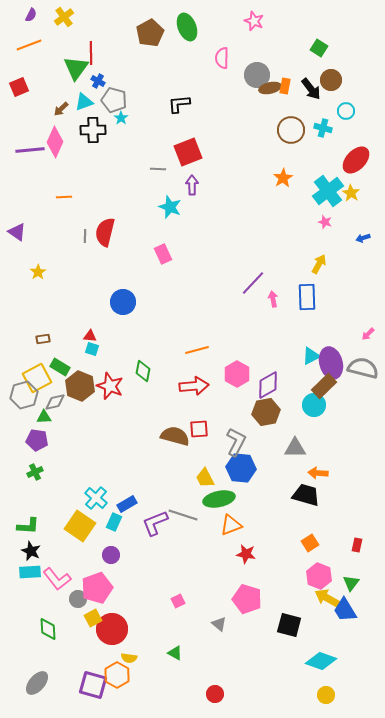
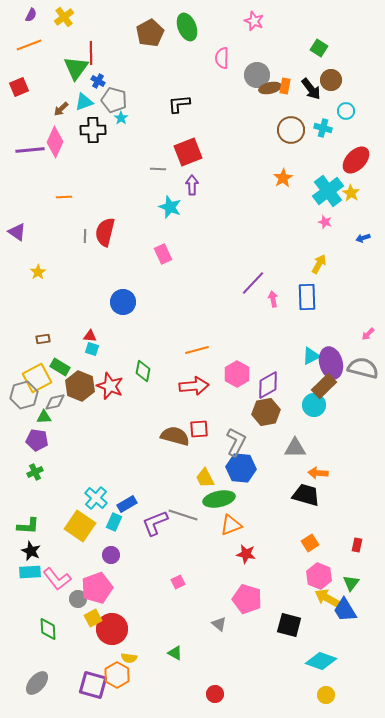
pink square at (178, 601): moved 19 px up
